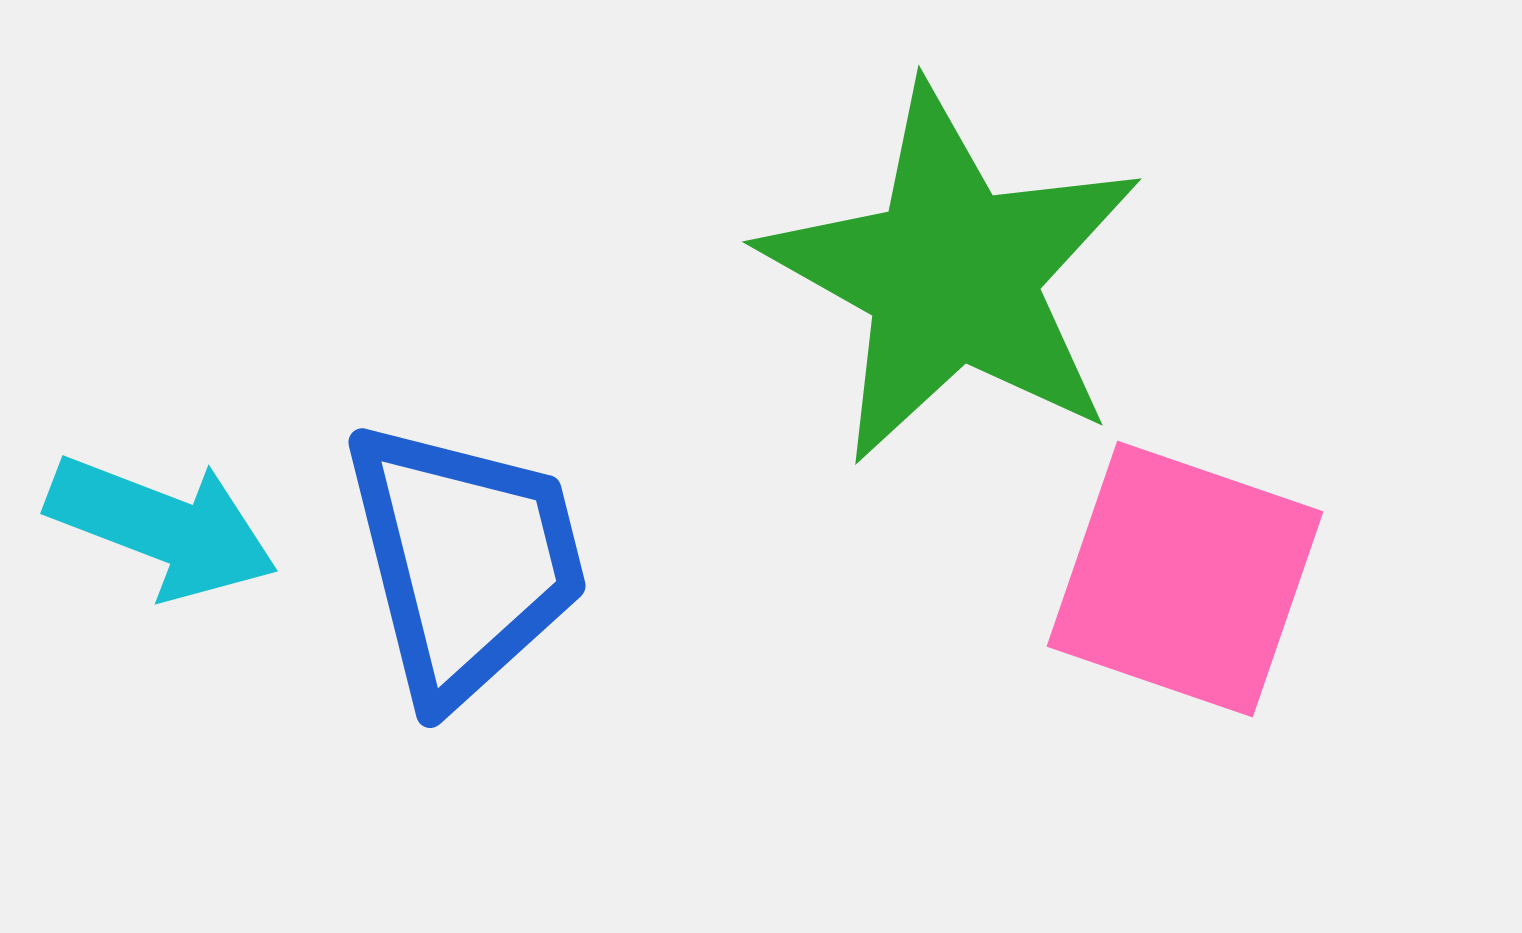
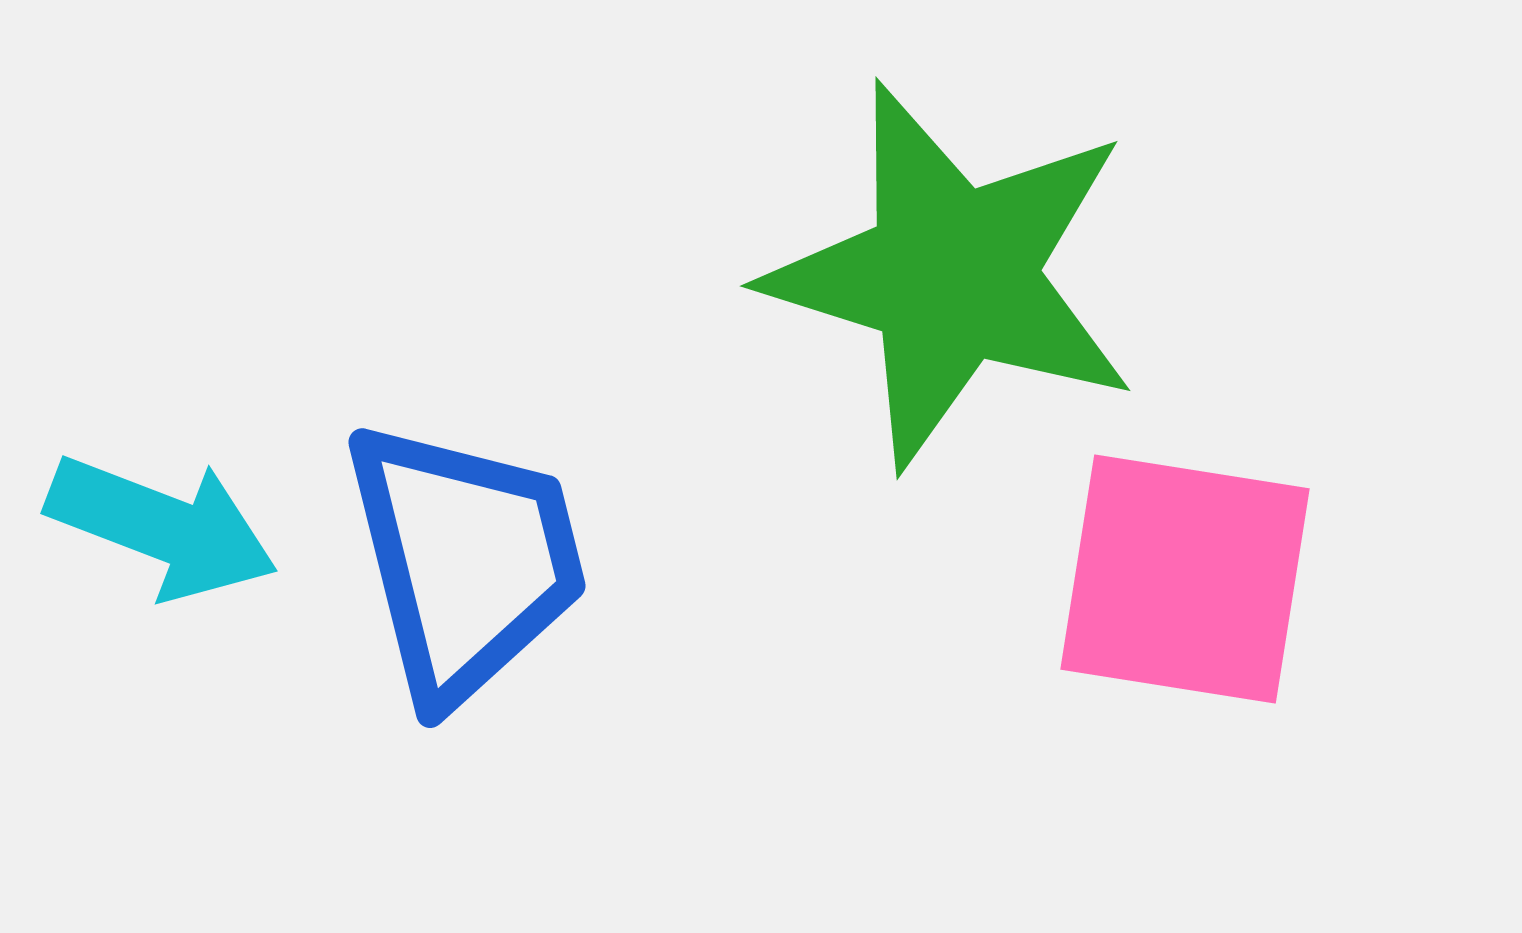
green star: rotated 12 degrees counterclockwise
pink square: rotated 10 degrees counterclockwise
